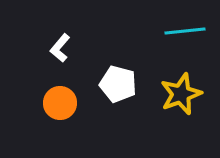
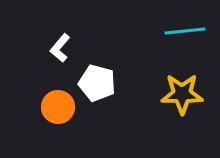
white pentagon: moved 21 px left, 1 px up
yellow star: moved 1 px right; rotated 21 degrees clockwise
orange circle: moved 2 px left, 4 px down
